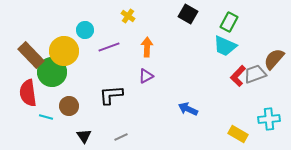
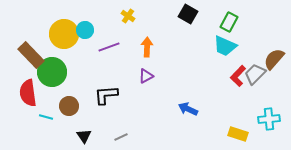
yellow circle: moved 17 px up
gray trapezoid: rotated 25 degrees counterclockwise
black L-shape: moved 5 px left
yellow rectangle: rotated 12 degrees counterclockwise
